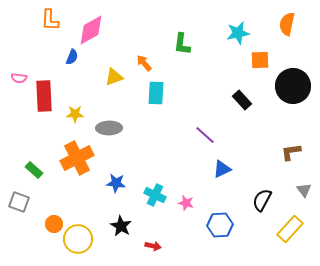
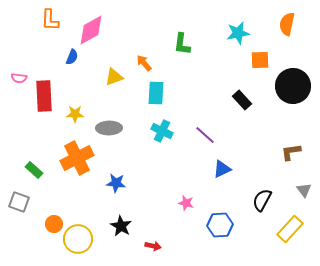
cyan cross: moved 7 px right, 64 px up
